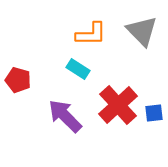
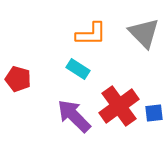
gray triangle: moved 2 px right, 2 px down
red pentagon: moved 1 px up
red cross: moved 1 px right, 1 px down; rotated 6 degrees clockwise
purple arrow: moved 9 px right
